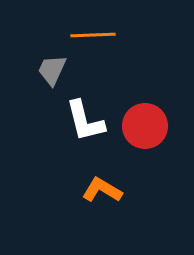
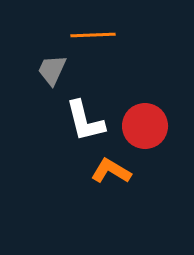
orange L-shape: moved 9 px right, 19 px up
